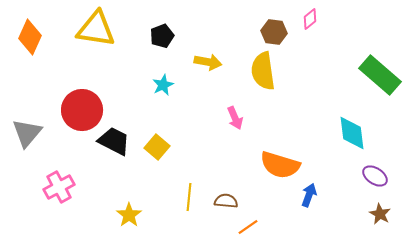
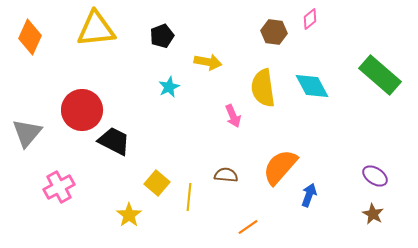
yellow triangle: rotated 15 degrees counterclockwise
yellow semicircle: moved 17 px down
cyan star: moved 6 px right, 2 px down
pink arrow: moved 2 px left, 2 px up
cyan diamond: moved 40 px left, 47 px up; rotated 21 degrees counterclockwise
yellow square: moved 36 px down
orange semicircle: moved 2 px down; rotated 114 degrees clockwise
brown semicircle: moved 26 px up
brown star: moved 7 px left
